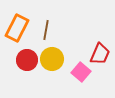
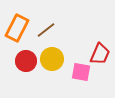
brown line: rotated 42 degrees clockwise
red circle: moved 1 px left, 1 px down
pink square: rotated 30 degrees counterclockwise
